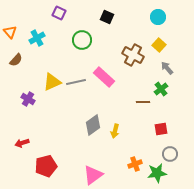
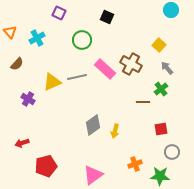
cyan circle: moved 13 px right, 7 px up
brown cross: moved 2 px left, 9 px down
brown semicircle: moved 1 px right, 4 px down
pink rectangle: moved 1 px right, 8 px up
gray line: moved 1 px right, 5 px up
gray circle: moved 2 px right, 2 px up
green star: moved 3 px right, 3 px down; rotated 12 degrees clockwise
